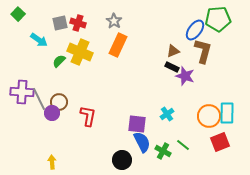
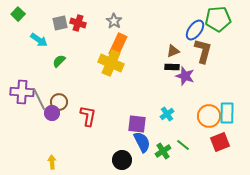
yellow cross: moved 31 px right, 11 px down
black rectangle: rotated 24 degrees counterclockwise
green cross: rotated 28 degrees clockwise
